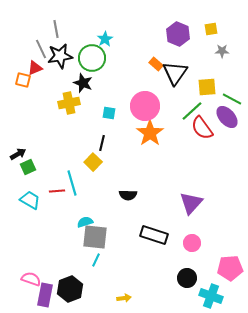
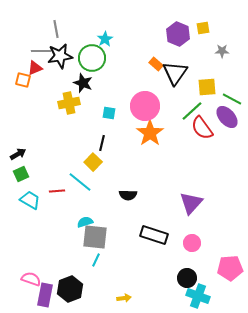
yellow square at (211, 29): moved 8 px left, 1 px up
gray line at (41, 49): moved 2 px down; rotated 66 degrees counterclockwise
green square at (28, 167): moved 7 px left, 7 px down
cyan line at (72, 183): moved 8 px right, 1 px up; rotated 35 degrees counterclockwise
cyan cross at (211, 296): moved 13 px left
